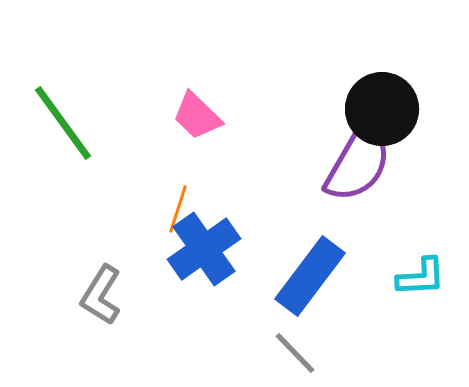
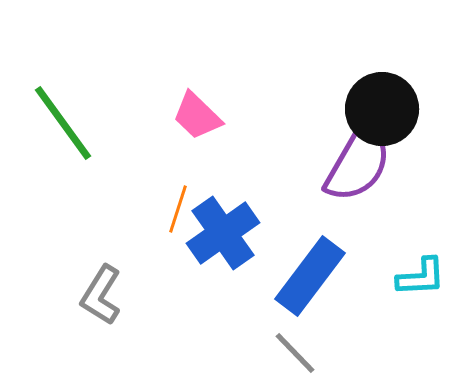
blue cross: moved 19 px right, 16 px up
